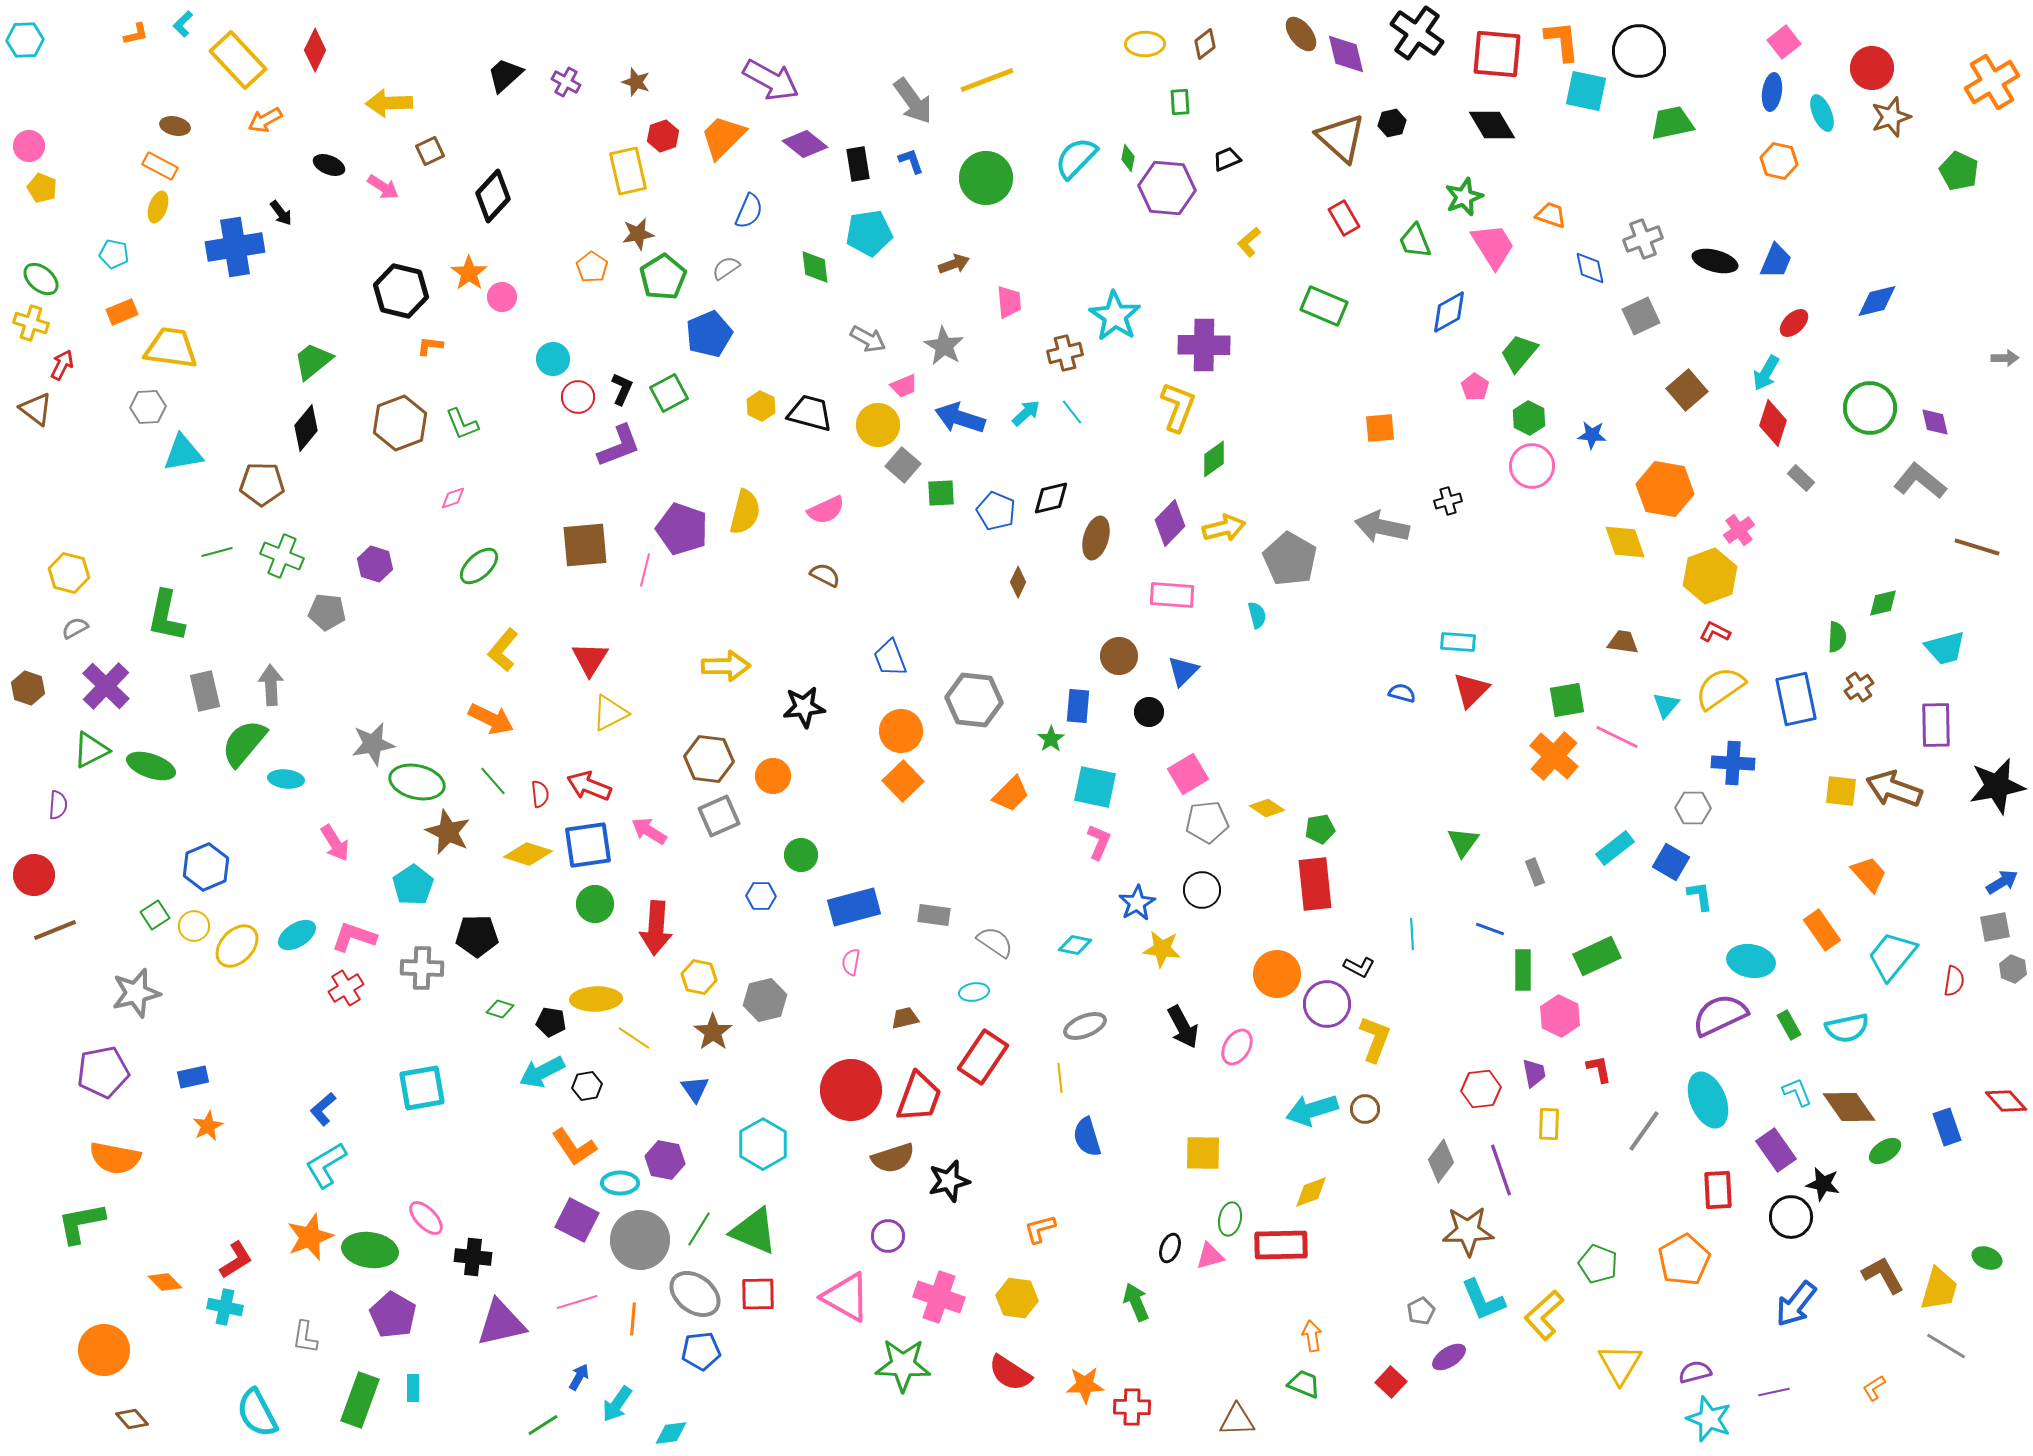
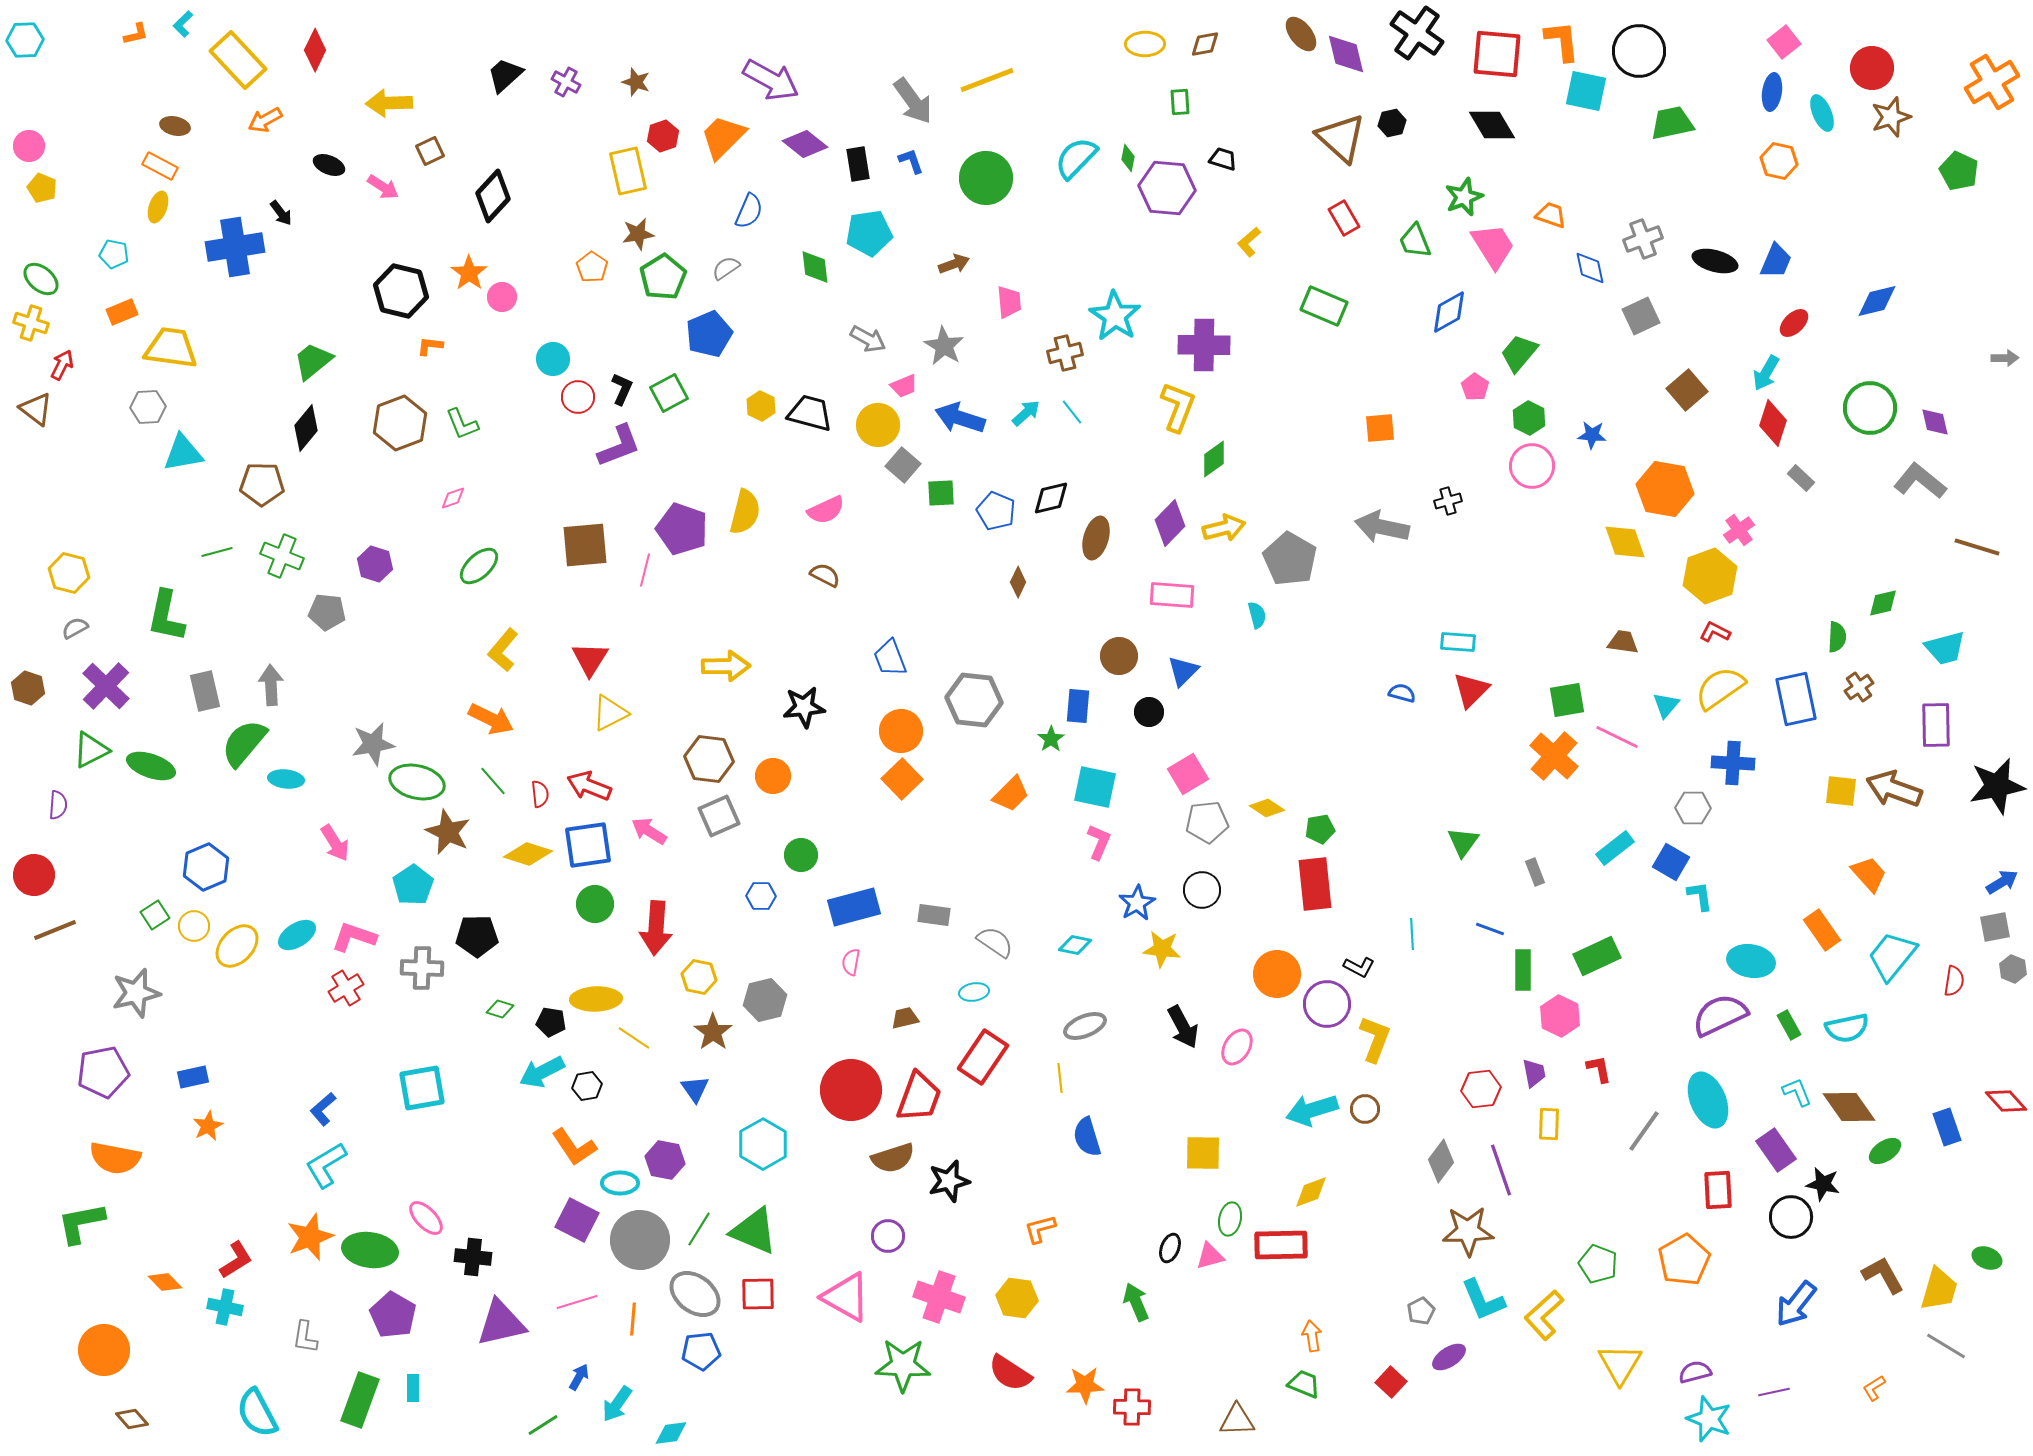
brown diamond at (1205, 44): rotated 28 degrees clockwise
black trapezoid at (1227, 159): moved 4 px left; rotated 40 degrees clockwise
orange square at (903, 781): moved 1 px left, 2 px up
